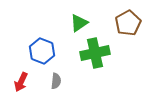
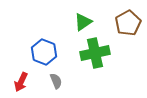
green triangle: moved 4 px right, 1 px up
blue hexagon: moved 2 px right, 1 px down
gray semicircle: rotated 28 degrees counterclockwise
